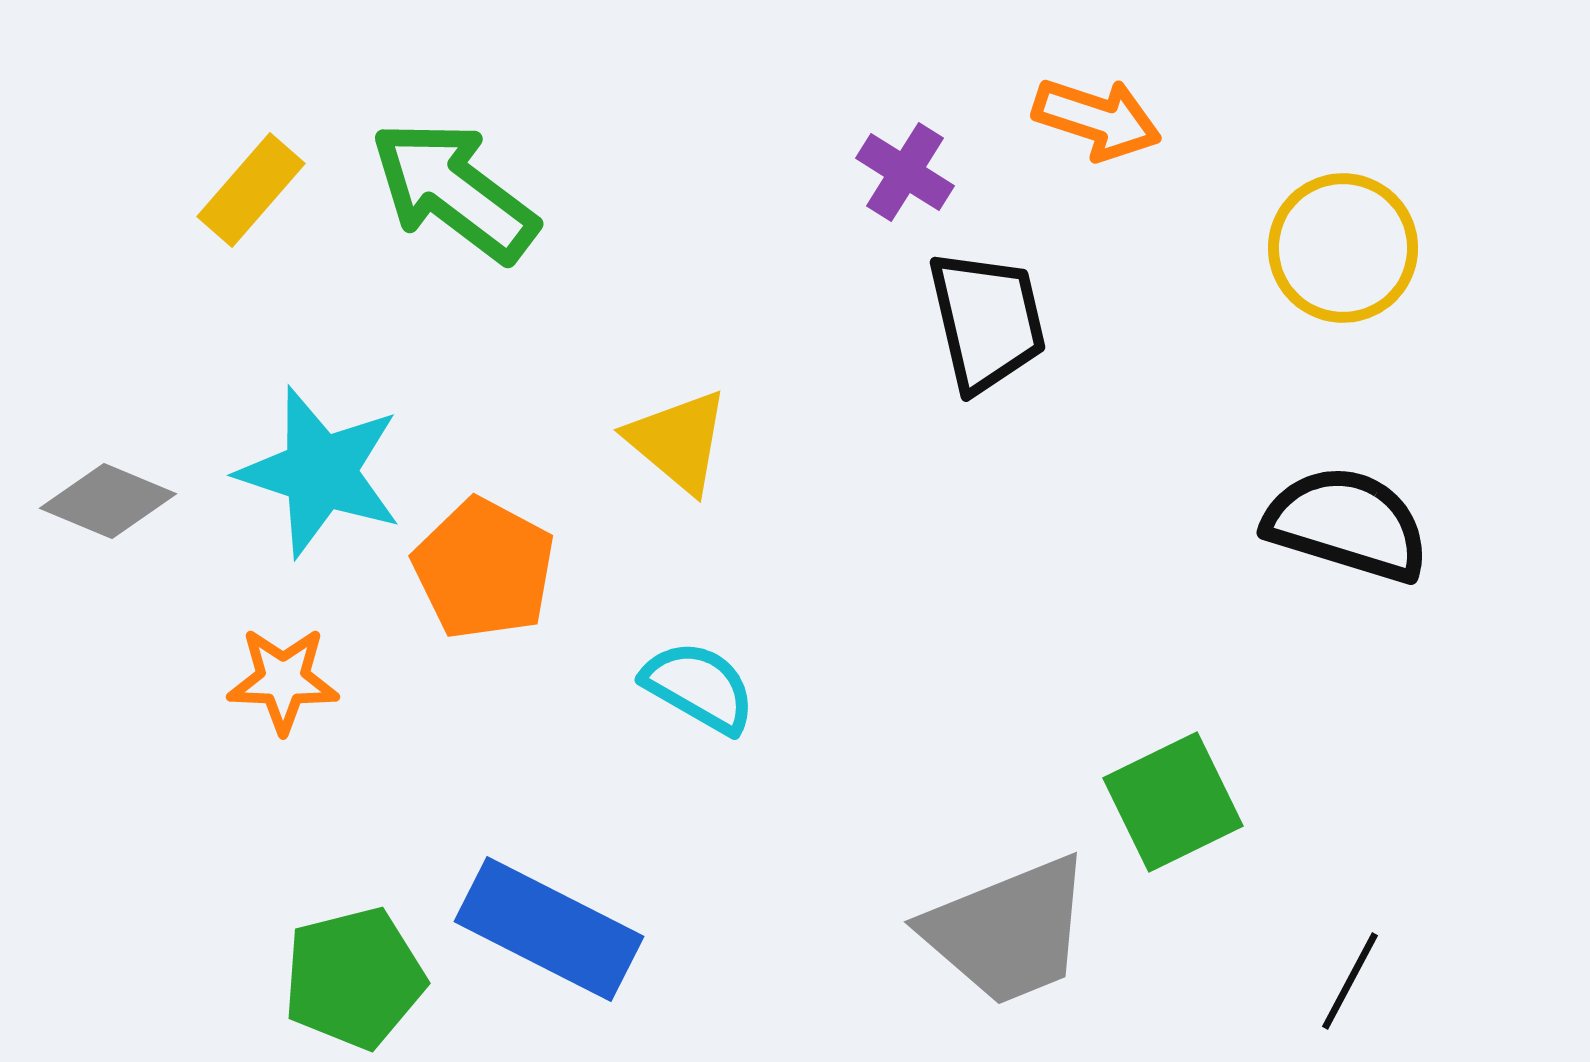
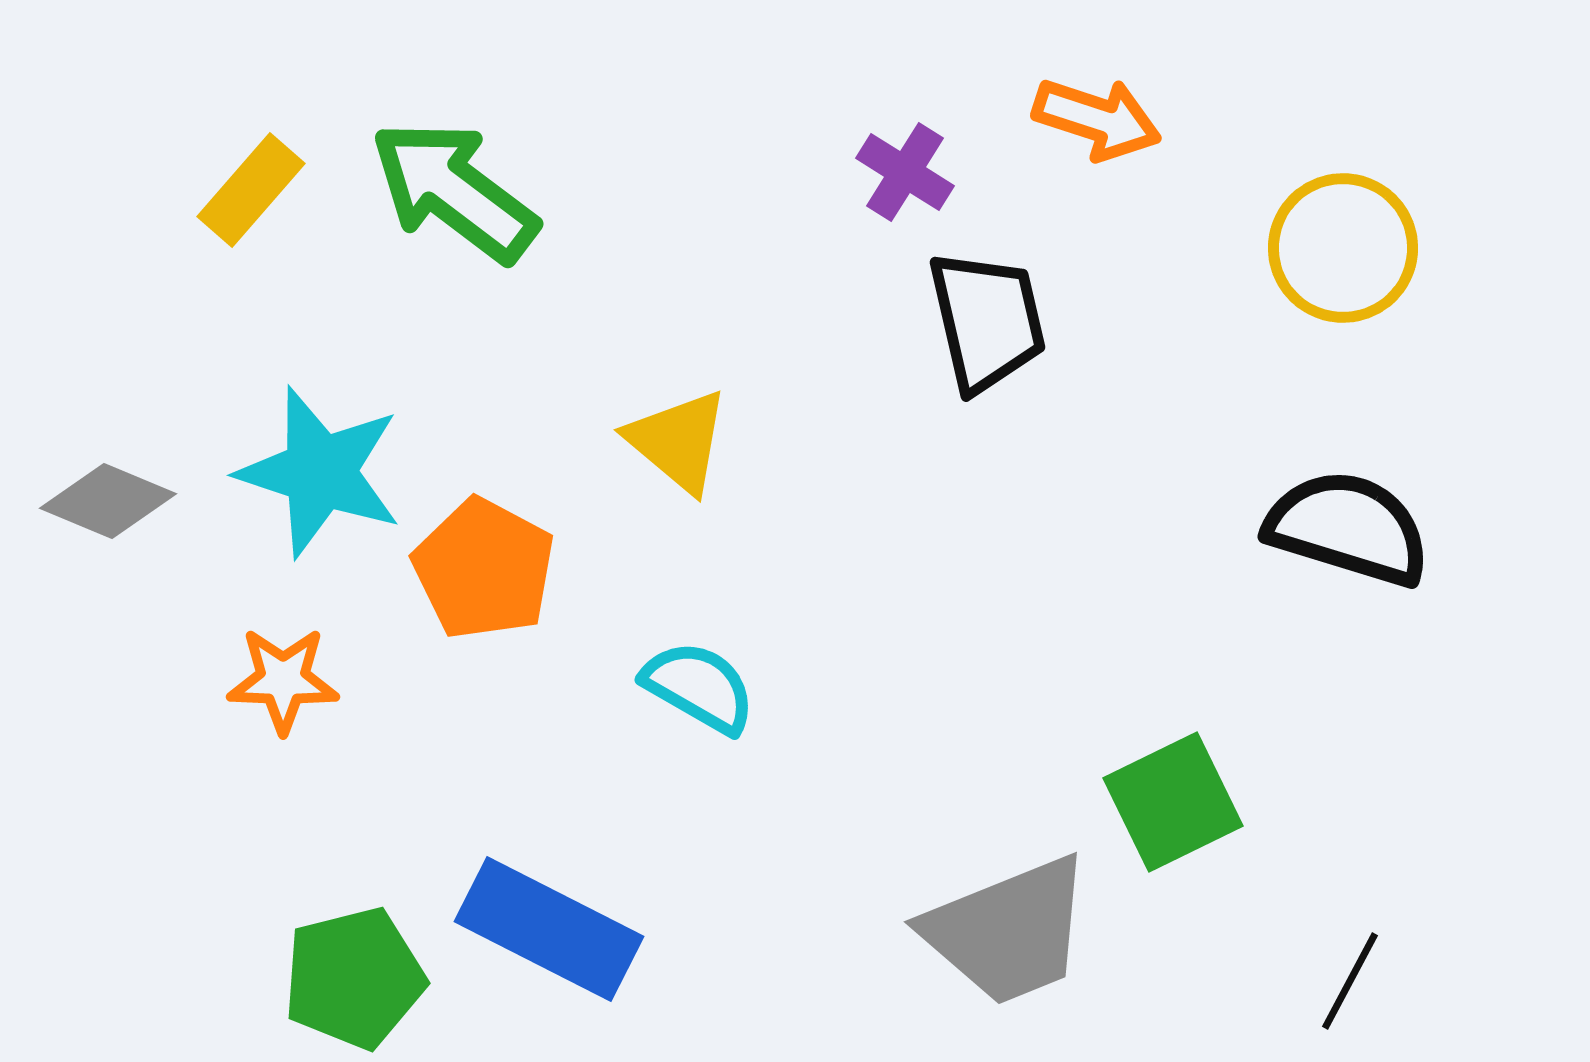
black semicircle: moved 1 px right, 4 px down
